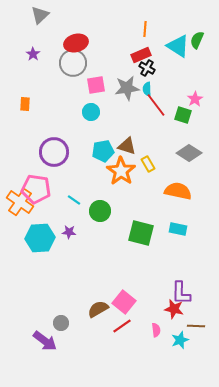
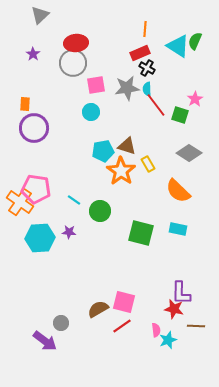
green semicircle at (197, 40): moved 2 px left, 1 px down
red ellipse at (76, 43): rotated 10 degrees clockwise
red rectangle at (141, 55): moved 1 px left, 2 px up
green square at (183, 115): moved 3 px left
purple circle at (54, 152): moved 20 px left, 24 px up
orange semicircle at (178, 191): rotated 148 degrees counterclockwise
pink square at (124, 302): rotated 25 degrees counterclockwise
cyan star at (180, 340): moved 12 px left
